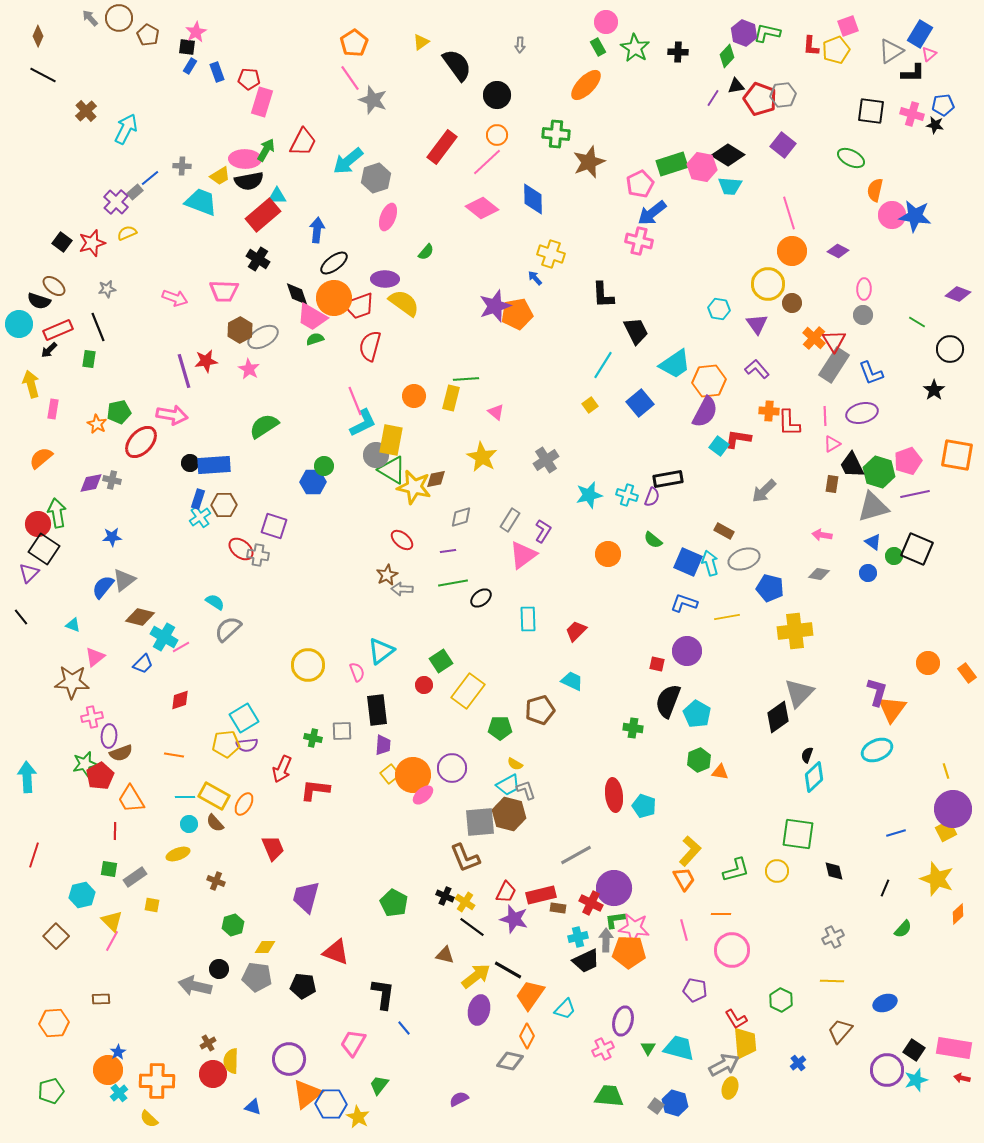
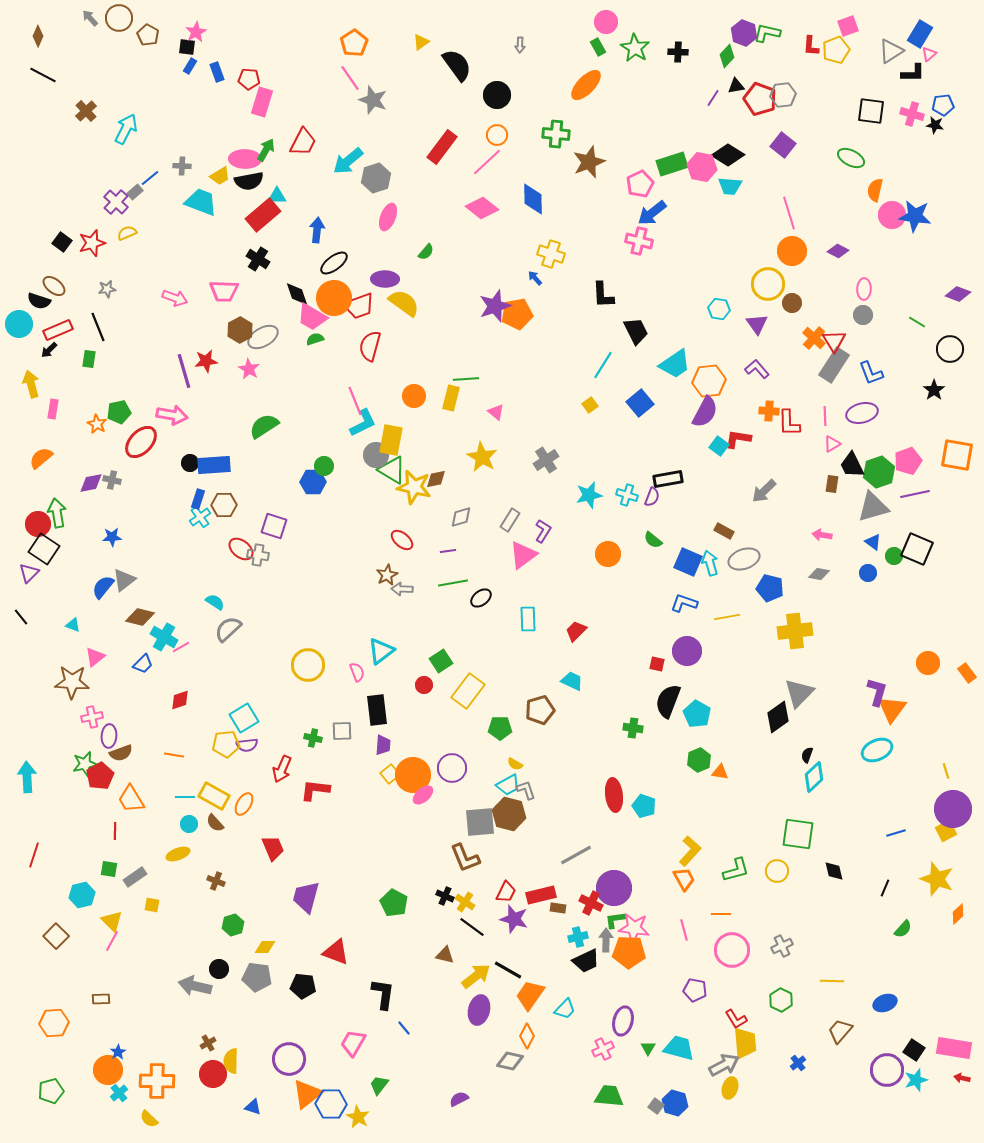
green hexagon at (879, 472): rotated 24 degrees clockwise
gray cross at (833, 937): moved 51 px left, 9 px down
